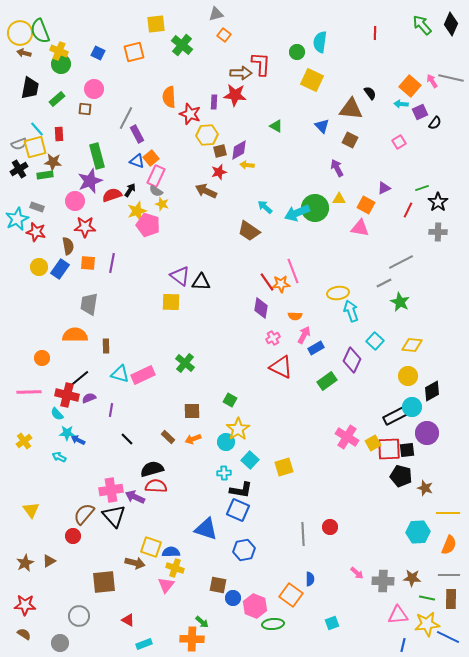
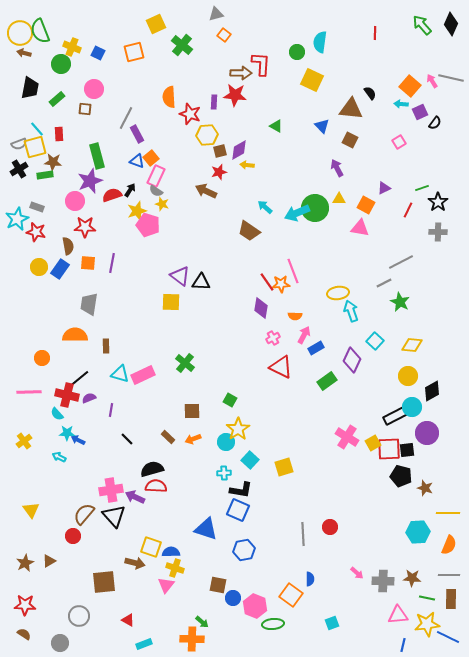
yellow square at (156, 24): rotated 18 degrees counterclockwise
yellow cross at (59, 51): moved 13 px right, 4 px up
